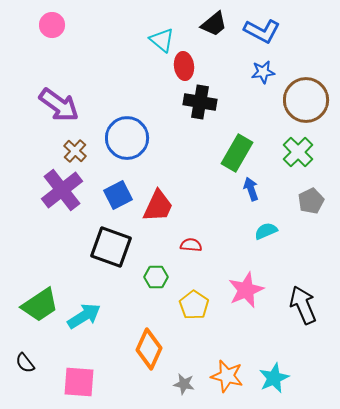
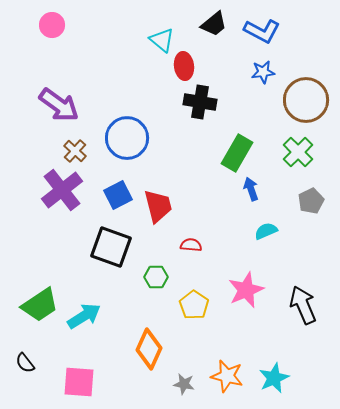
red trapezoid: rotated 39 degrees counterclockwise
